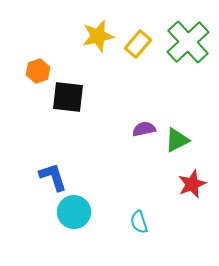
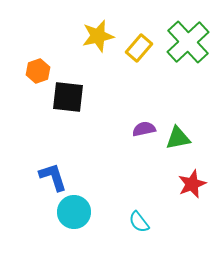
yellow rectangle: moved 1 px right, 4 px down
green triangle: moved 1 px right, 2 px up; rotated 16 degrees clockwise
cyan semicircle: rotated 20 degrees counterclockwise
